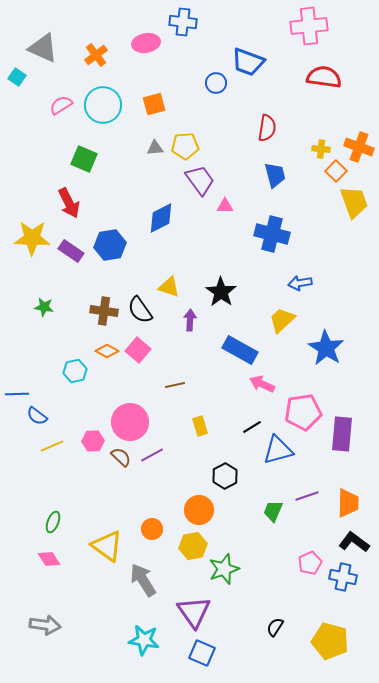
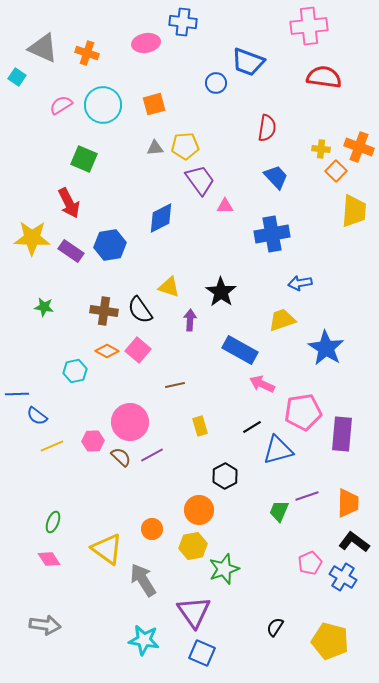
orange cross at (96, 55): moved 9 px left, 2 px up; rotated 35 degrees counterclockwise
blue trapezoid at (275, 175): moved 1 px right, 2 px down; rotated 28 degrees counterclockwise
yellow trapezoid at (354, 202): moved 9 px down; rotated 24 degrees clockwise
blue cross at (272, 234): rotated 24 degrees counterclockwise
yellow trapezoid at (282, 320): rotated 24 degrees clockwise
green trapezoid at (273, 511): moved 6 px right
yellow triangle at (107, 546): moved 3 px down
blue cross at (343, 577): rotated 20 degrees clockwise
